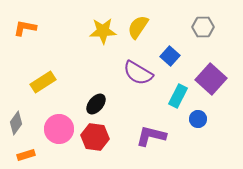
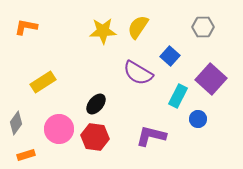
orange L-shape: moved 1 px right, 1 px up
